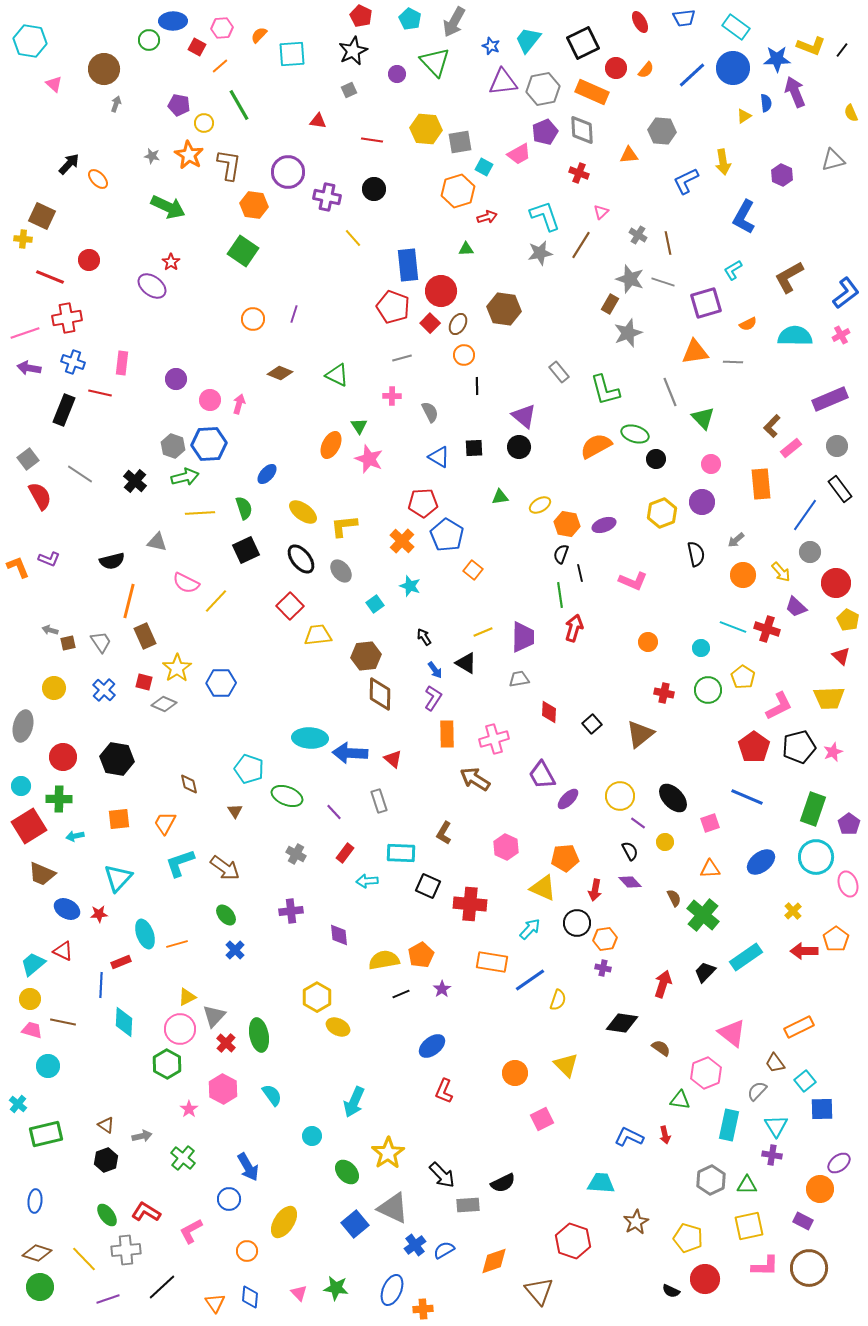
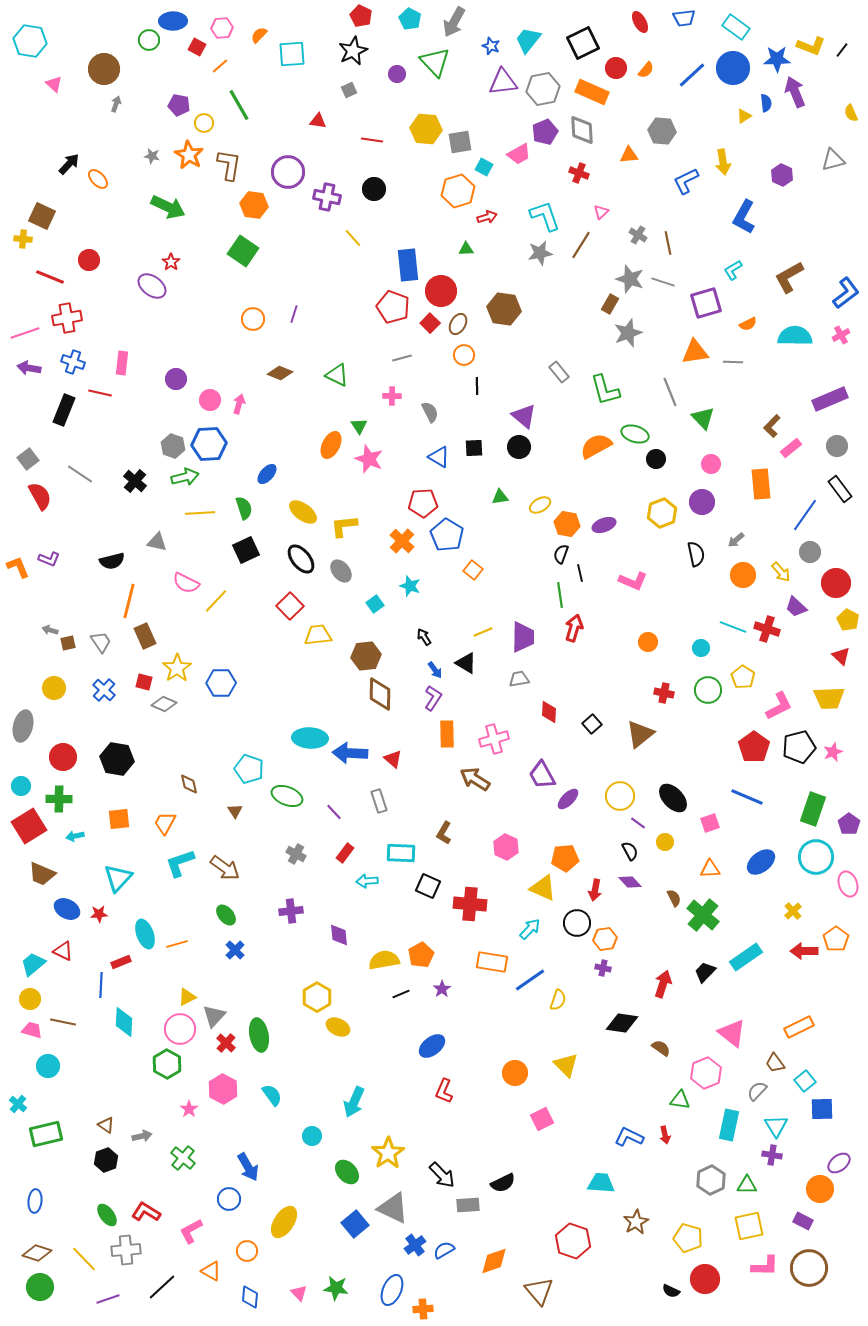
orange triangle at (215, 1303): moved 4 px left, 32 px up; rotated 25 degrees counterclockwise
